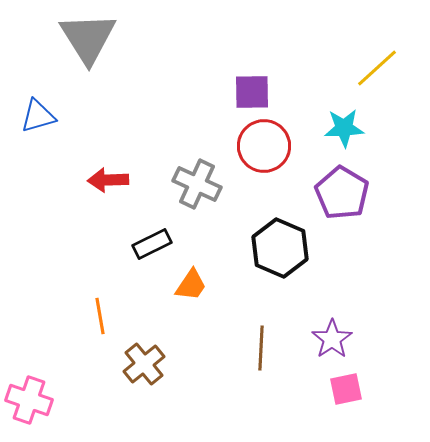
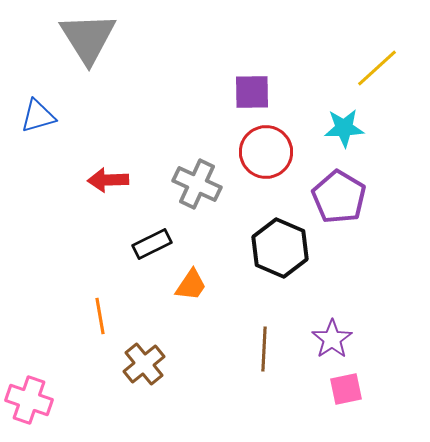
red circle: moved 2 px right, 6 px down
purple pentagon: moved 3 px left, 4 px down
brown line: moved 3 px right, 1 px down
